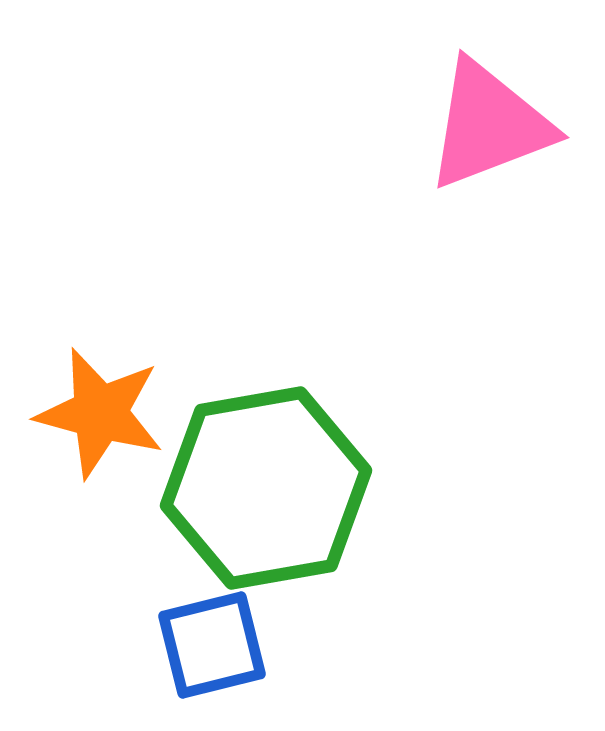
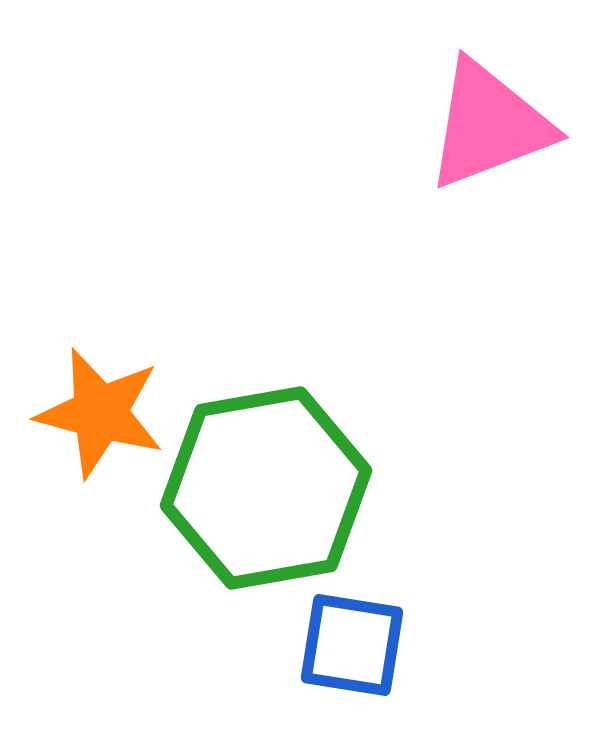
blue square: moved 140 px right; rotated 23 degrees clockwise
